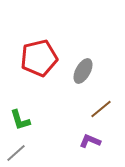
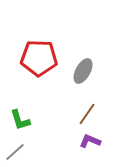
red pentagon: rotated 15 degrees clockwise
brown line: moved 14 px left, 5 px down; rotated 15 degrees counterclockwise
gray line: moved 1 px left, 1 px up
